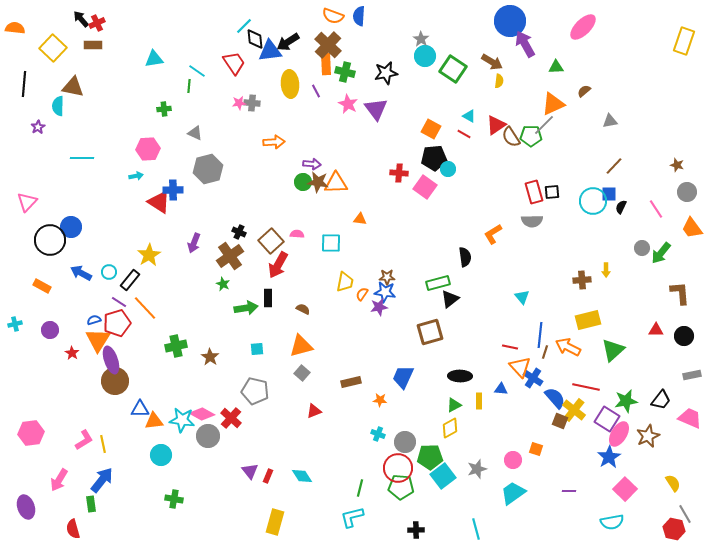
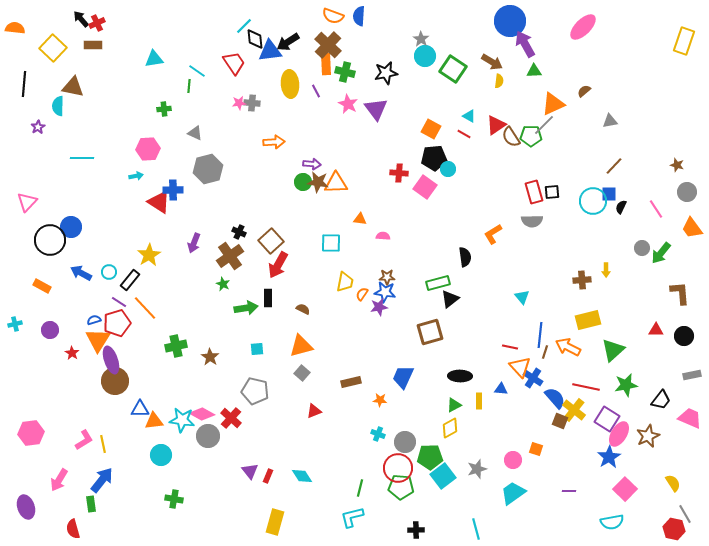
green triangle at (556, 67): moved 22 px left, 4 px down
pink semicircle at (297, 234): moved 86 px right, 2 px down
green star at (626, 401): moved 16 px up
